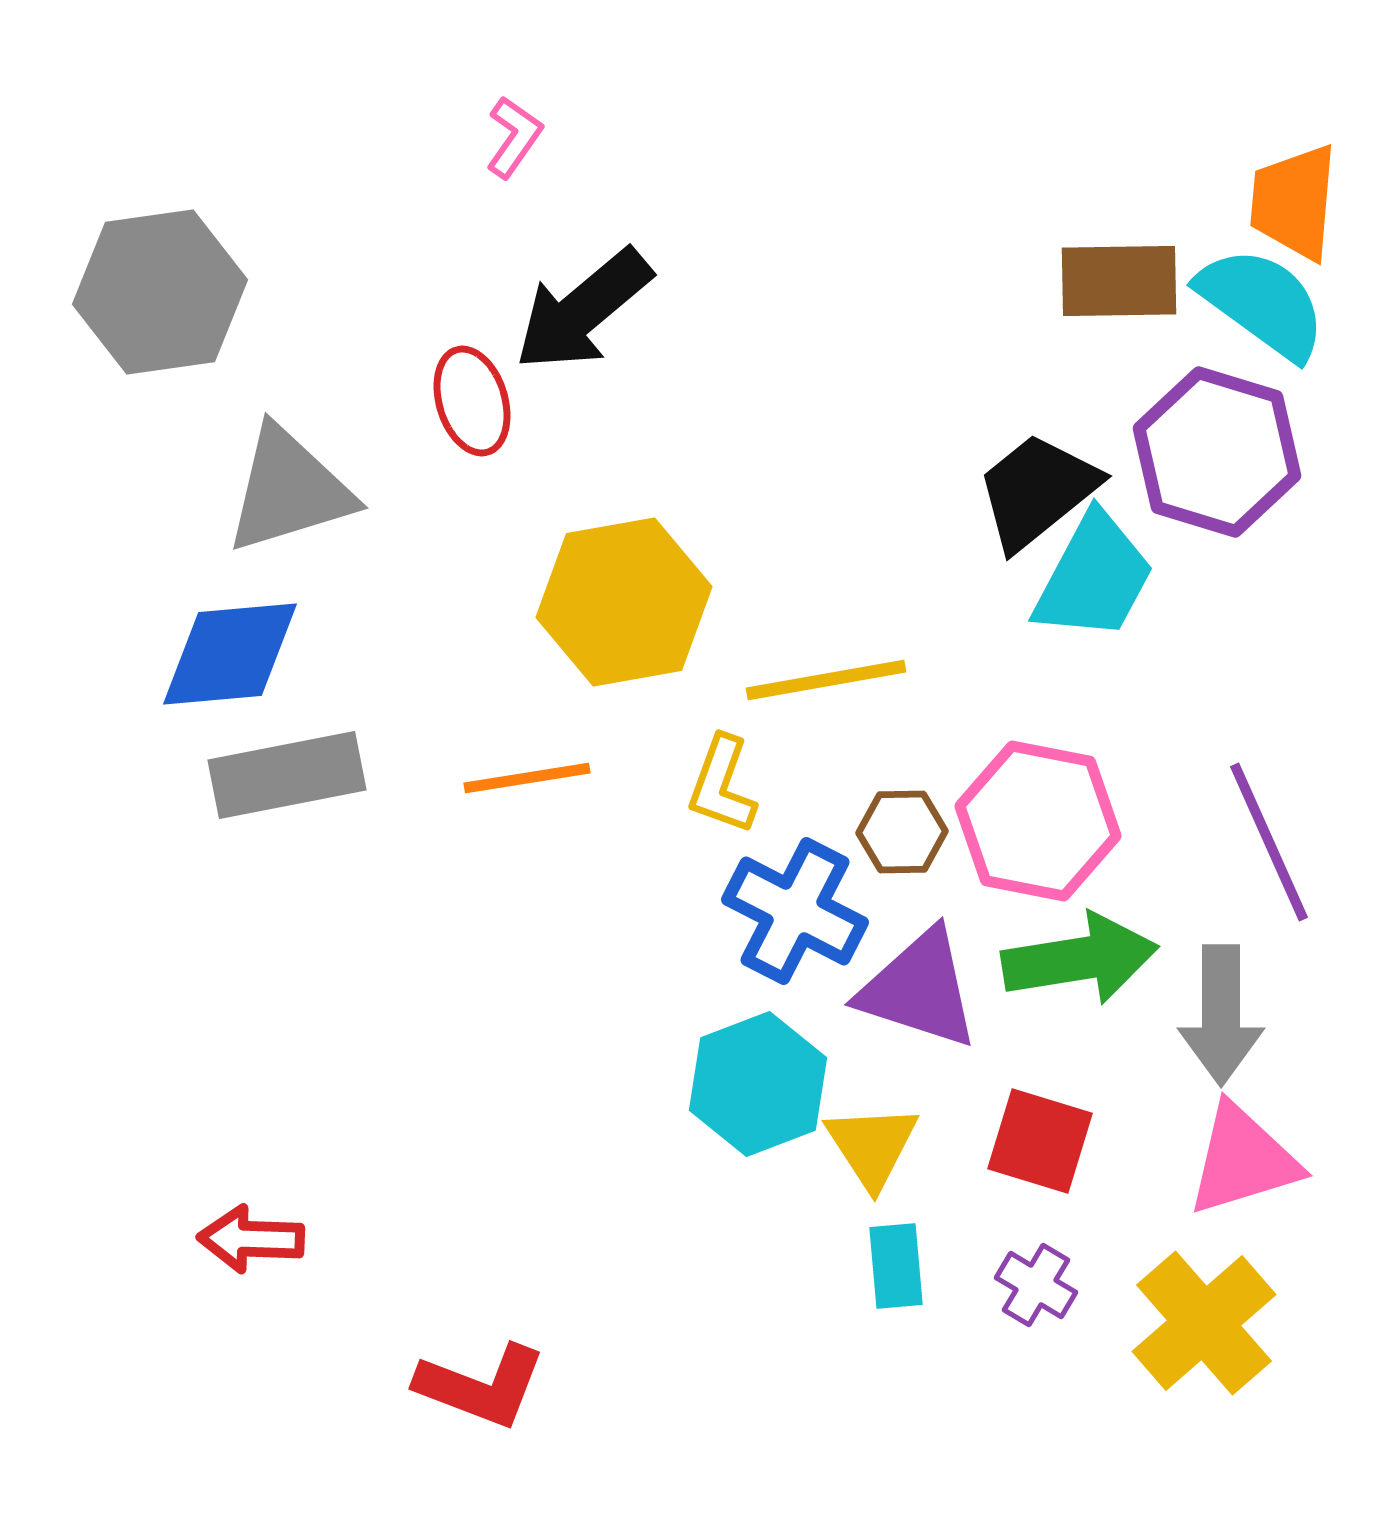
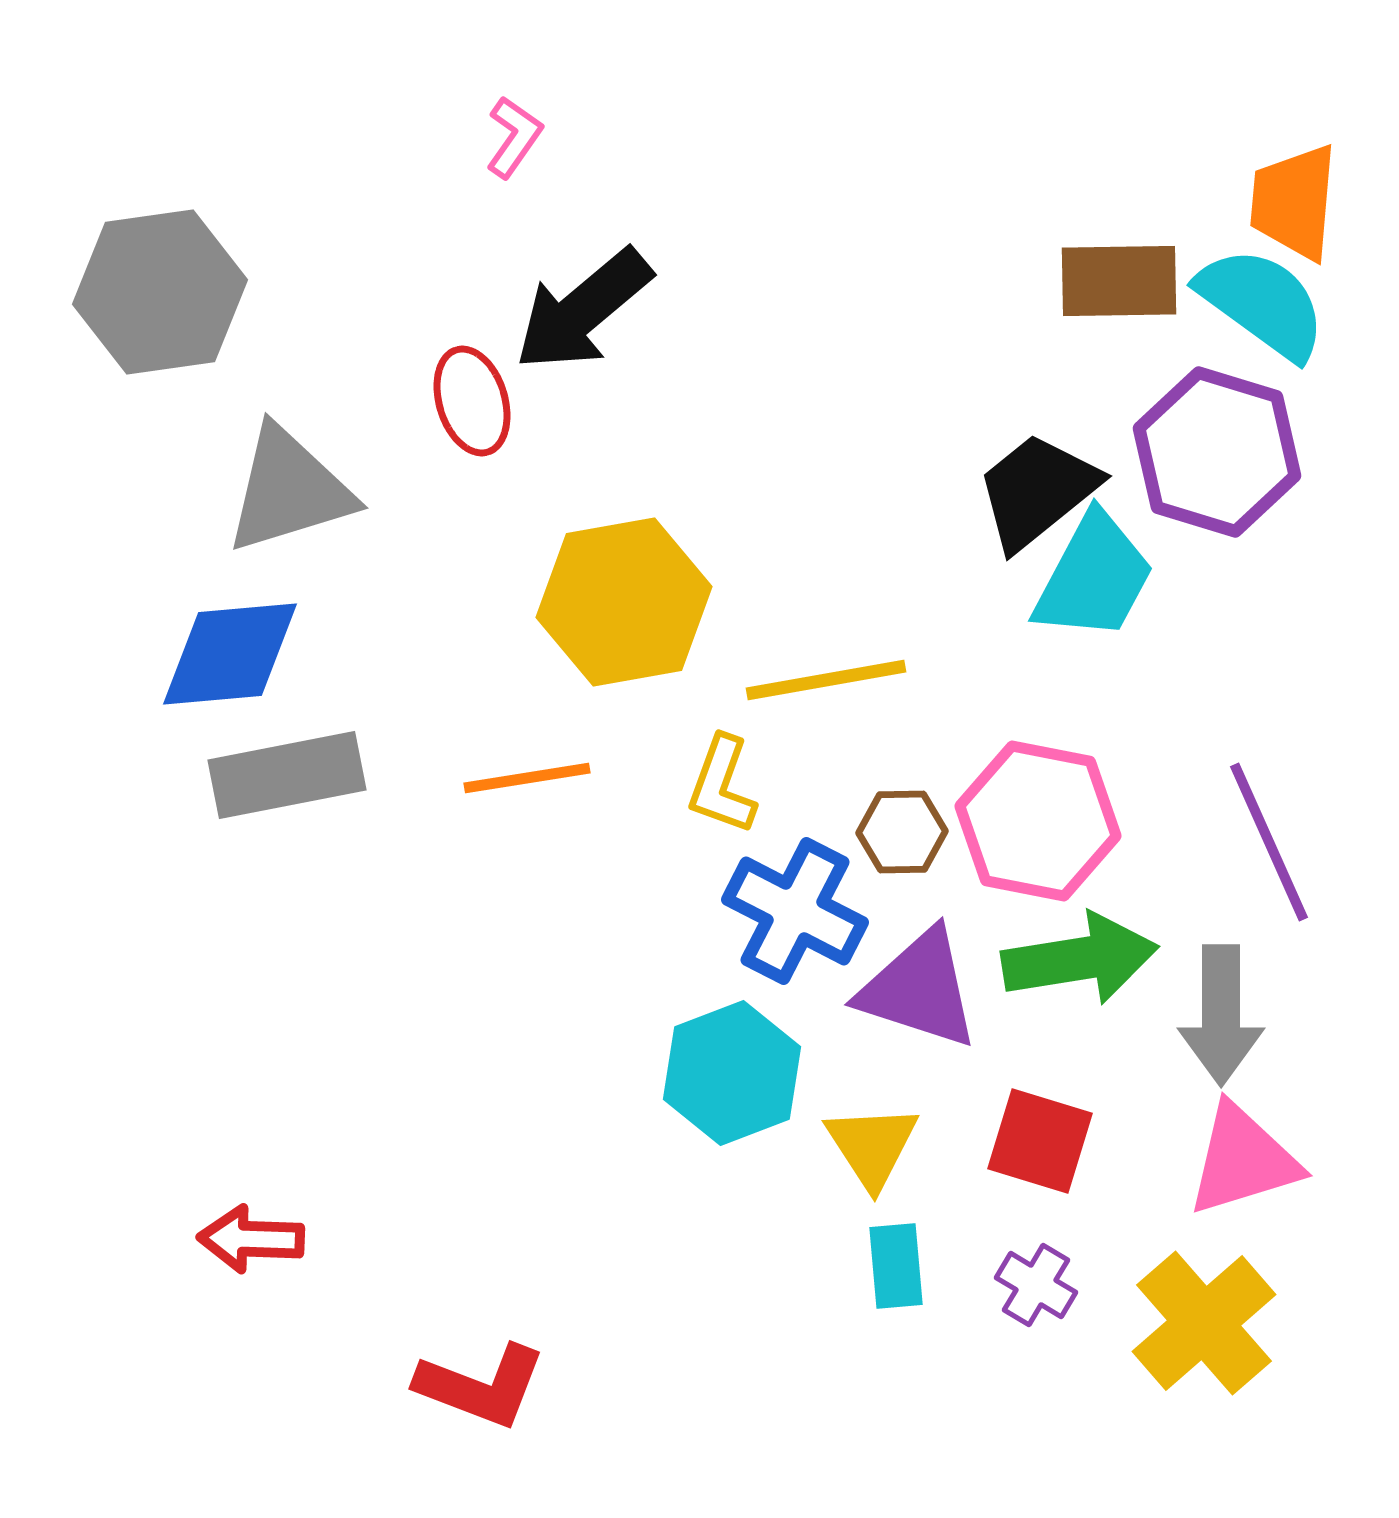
cyan hexagon: moved 26 px left, 11 px up
